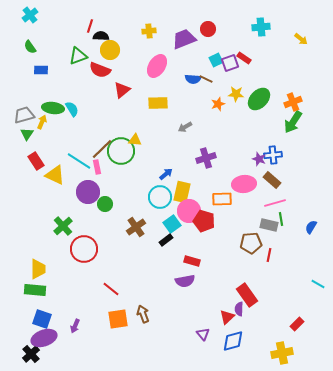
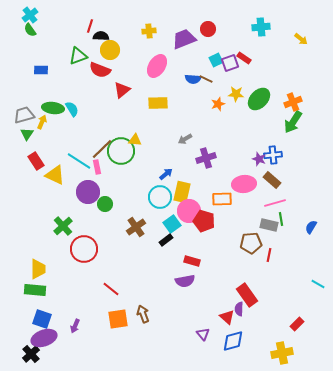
green semicircle at (30, 47): moved 17 px up
gray arrow at (185, 127): moved 12 px down
red triangle at (227, 317): rotated 35 degrees counterclockwise
